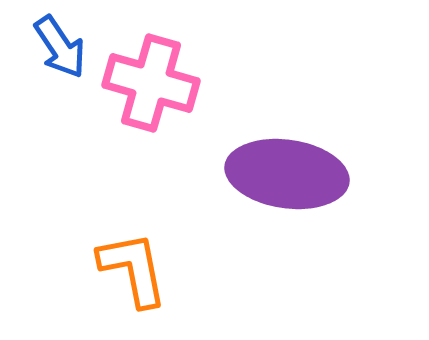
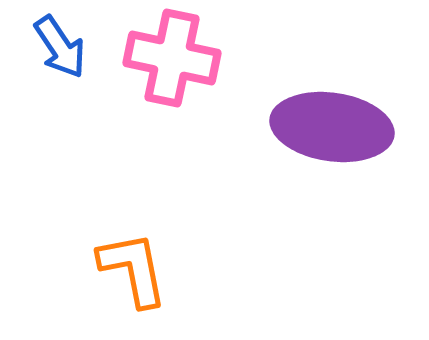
pink cross: moved 21 px right, 25 px up; rotated 4 degrees counterclockwise
purple ellipse: moved 45 px right, 47 px up
